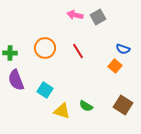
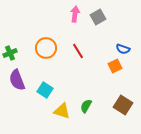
pink arrow: moved 1 px up; rotated 84 degrees clockwise
orange circle: moved 1 px right
green cross: rotated 24 degrees counterclockwise
orange square: rotated 24 degrees clockwise
purple semicircle: moved 1 px right
green semicircle: rotated 88 degrees clockwise
